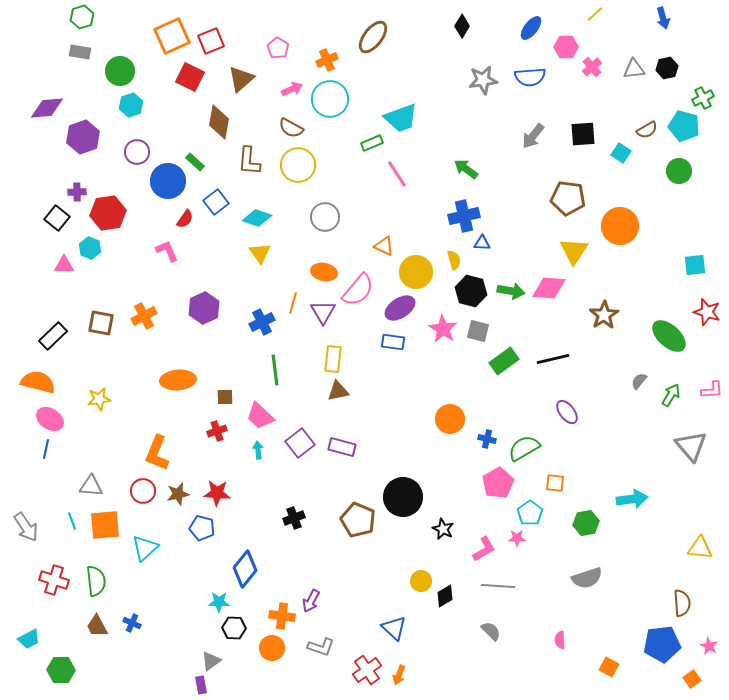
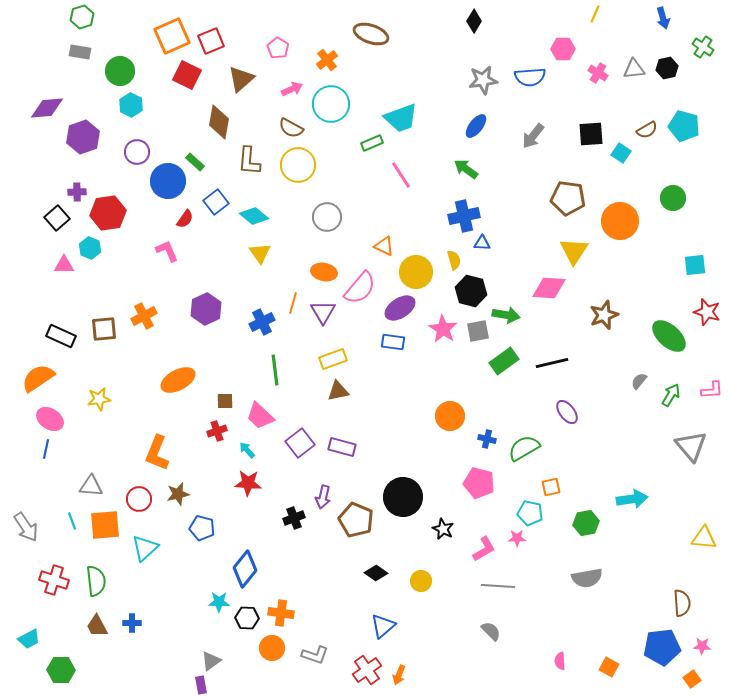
yellow line at (595, 14): rotated 24 degrees counterclockwise
black diamond at (462, 26): moved 12 px right, 5 px up
blue ellipse at (531, 28): moved 55 px left, 98 px down
brown ellipse at (373, 37): moved 2 px left, 3 px up; rotated 72 degrees clockwise
pink hexagon at (566, 47): moved 3 px left, 2 px down
orange cross at (327, 60): rotated 15 degrees counterclockwise
pink cross at (592, 67): moved 6 px right, 6 px down; rotated 18 degrees counterclockwise
red square at (190, 77): moved 3 px left, 2 px up
green cross at (703, 98): moved 51 px up; rotated 30 degrees counterclockwise
cyan circle at (330, 99): moved 1 px right, 5 px down
cyan hexagon at (131, 105): rotated 15 degrees counterclockwise
black square at (583, 134): moved 8 px right
green circle at (679, 171): moved 6 px left, 27 px down
pink line at (397, 174): moved 4 px right, 1 px down
gray circle at (325, 217): moved 2 px right
black square at (57, 218): rotated 10 degrees clockwise
cyan diamond at (257, 218): moved 3 px left, 2 px up; rotated 20 degrees clockwise
orange circle at (620, 226): moved 5 px up
pink semicircle at (358, 290): moved 2 px right, 2 px up
green arrow at (511, 291): moved 5 px left, 24 px down
purple hexagon at (204, 308): moved 2 px right, 1 px down
brown star at (604, 315): rotated 12 degrees clockwise
brown square at (101, 323): moved 3 px right, 6 px down; rotated 16 degrees counterclockwise
gray square at (478, 331): rotated 25 degrees counterclockwise
black rectangle at (53, 336): moved 8 px right; rotated 68 degrees clockwise
yellow rectangle at (333, 359): rotated 64 degrees clockwise
black line at (553, 359): moved 1 px left, 4 px down
orange ellipse at (178, 380): rotated 24 degrees counterclockwise
orange semicircle at (38, 382): moved 4 px up; rotated 48 degrees counterclockwise
brown square at (225, 397): moved 4 px down
orange circle at (450, 419): moved 3 px up
cyan arrow at (258, 450): moved 11 px left; rotated 36 degrees counterclockwise
pink pentagon at (498, 483): moved 19 px left; rotated 28 degrees counterclockwise
orange square at (555, 483): moved 4 px left, 4 px down; rotated 18 degrees counterclockwise
red circle at (143, 491): moved 4 px left, 8 px down
red star at (217, 493): moved 31 px right, 10 px up
cyan pentagon at (530, 513): rotated 25 degrees counterclockwise
brown pentagon at (358, 520): moved 2 px left
yellow triangle at (700, 548): moved 4 px right, 10 px up
gray semicircle at (587, 578): rotated 8 degrees clockwise
black diamond at (445, 596): moved 69 px left, 23 px up; rotated 65 degrees clockwise
purple arrow at (311, 601): moved 12 px right, 104 px up; rotated 15 degrees counterclockwise
orange cross at (282, 616): moved 1 px left, 3 px up
blue cross at (132, 623): rotated 24 degrees counterclockwise
black hexagon at (234, 628): moved 13 px right, 10 px up
blue triangle at (394, 628): moved 11 px left, 2 px up; rotated 36 degrees clockwise
pink semicircle at (560, 640): moved 21 px down
blue pentagon at (662, 644): moved 3 px down
pink star at (709, 646): moved 7 px left; rotated 24 degrees counterclockwise
gray L-shape at (321, 647): moved 6 px left, 8 px down
